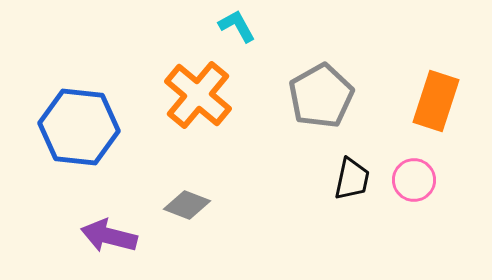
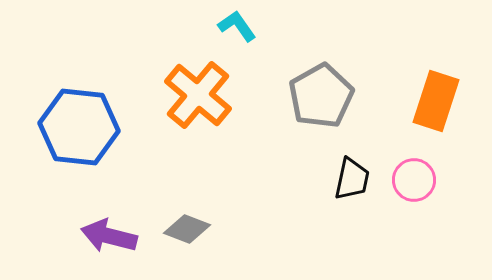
cyan L-shape: rotated 6 degrees counterclockwise
gray diamond: moved 24 px down
